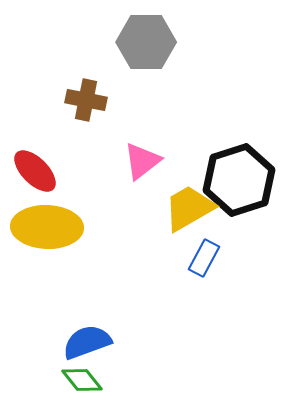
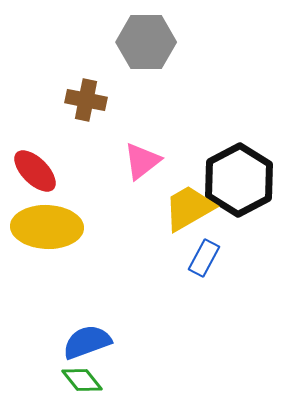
black hexagon: rotated 10 degrees counterclockwise
